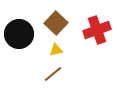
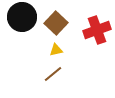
black circle: moved 3 px right, 17 px up
